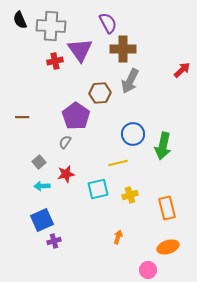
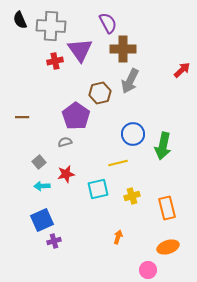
brown hexagon: rotated 10 degrees counterclockwise
gray semicircle: rotated 40 degrees clockwise
yellow cross: moved 2 px right, 1 px down
